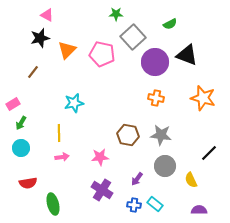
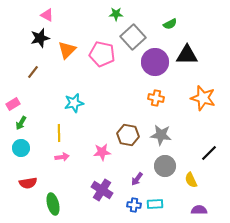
black triangle: rotated 20 degrees counterclockwise
pink star: moved 2 px right, 5 px up
cyan rectangle: rotated 42 degrees counterclockwise
